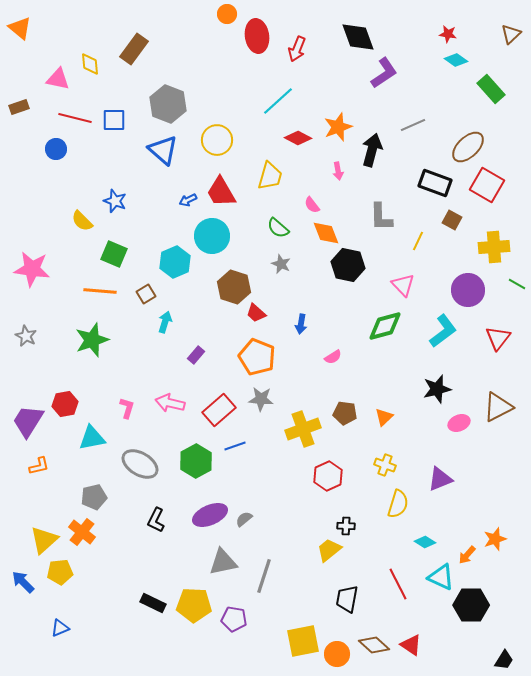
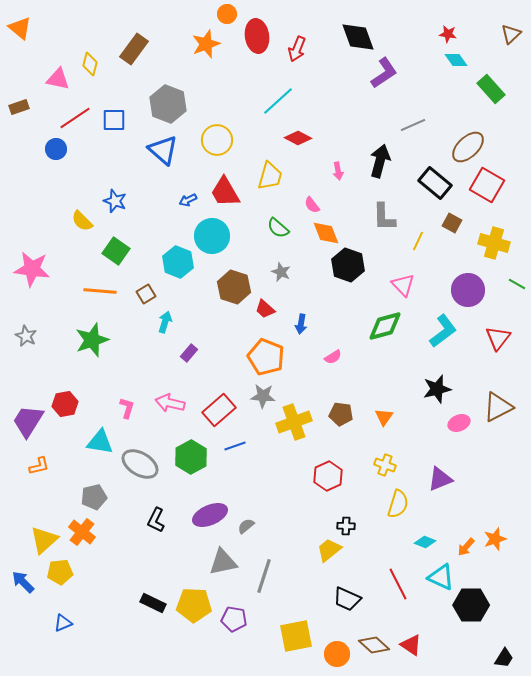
cyan diamond at (456, 60): rotated 20 degrees clockwise
yellow diamond at (90, 64): rotated 20 degrees clockwise
red line at (75, 118): rotated 48 degrees counterclockwise
orange star at (338, 127): moved 132 px left, 83 px up
black arrow at (372, 150): moved 8 px right, 11 px down
black rectangle at (435, 183): rotated 20 degrees clockwise
red trapezoid at (221, 192): moved 4 px right
gray L-shape at (381, 217): moved 3 px right
brown square at (452, 220): moved 3 px down
yellow cross at (494, 247): moved 4 px up; rotated 20 degrees clockwise
green square at (114, 254): moved 2 px right, 3 px up; rotated 12 degrees clockwise
cyan hexagon at (175, 262): moved 3 px right; rotated 16 degrees counterclockwise
gray star at (281, 264): moved 8 px down
black hexagon at (348, 265): rotated 8 degrees clockwise
red trapezoid at (256, 313): moved 9 px right, 4 px up
purple rectangle at (196, 355): moved 7 px left, 2 px up
orange pentagon at (257, 357): moved 9 px right
gray star at (261, 399): moved 2 px right, 3 px up
brown pentagon at (345, 413): moved 4 px left, 1 px down
orange triangle at (384, 417): rotated 12 degrees counterclockwise
yellow cross at (303, 429): moved 9 px left, 7 px up
cyan triangle at (92, 438): moved 8 px right, 4 px down; rotated 20 degrees clockwise
green hexagon at (196, 461): moved 5 px left, 4 px up
gray semicircle at (244, 519): moved 2 px right, 7 px down
cyan diamond at (425, 542): rotated 10 degrees counterclockwise
orange arrow at (467, 555): moved 1 px left, 8 px up
black trapezoid at (347, 599): rotated 76 degrees counterclockwise
blue triangle at (60, 628): moved 3 px right, 5 px up
yellow square at (303, 641): moved 7 px left, 5 px up
black trapezoid at (504, 660): moved 2 px up
